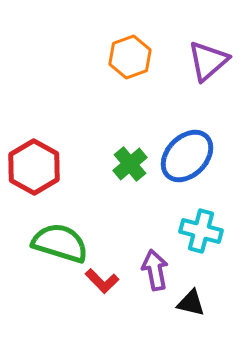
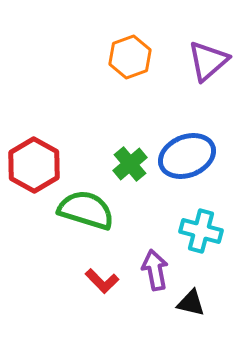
blue ellipse: rotated 24 degrees clockwise
red hexagon: moved 2 px up
green semicircle: moved 26 px right, 33 px up
